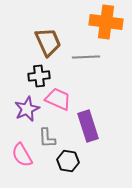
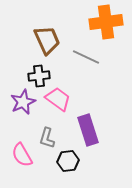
orange cross: rotated 16 degrees counterclockwise
brown trapezoid: moved 1 px left, 2 px up
gray line: rotated 28 degrees clockwise
pink trapezoid: rotated 12 degrees clockwise
purple star: moved 4 px left, 7 px up
purple rectangle: moved 4 px down
gray L-shape: rotated 20 degrees clockwise
black hexagon: rotated 15 degrees counterclockwise
